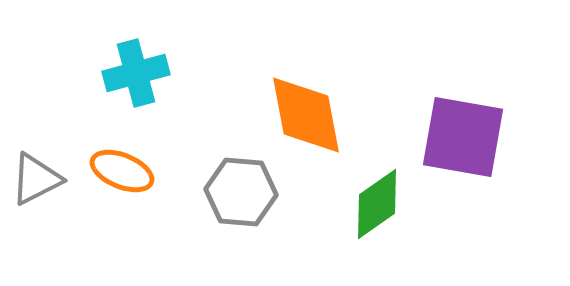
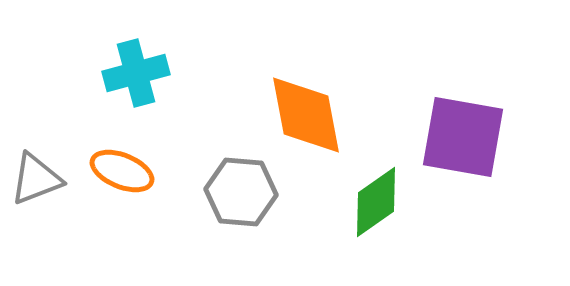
gray triangle: rotated 6 degrees clockwise
green diamond: moved 1 px left, 2 px up
